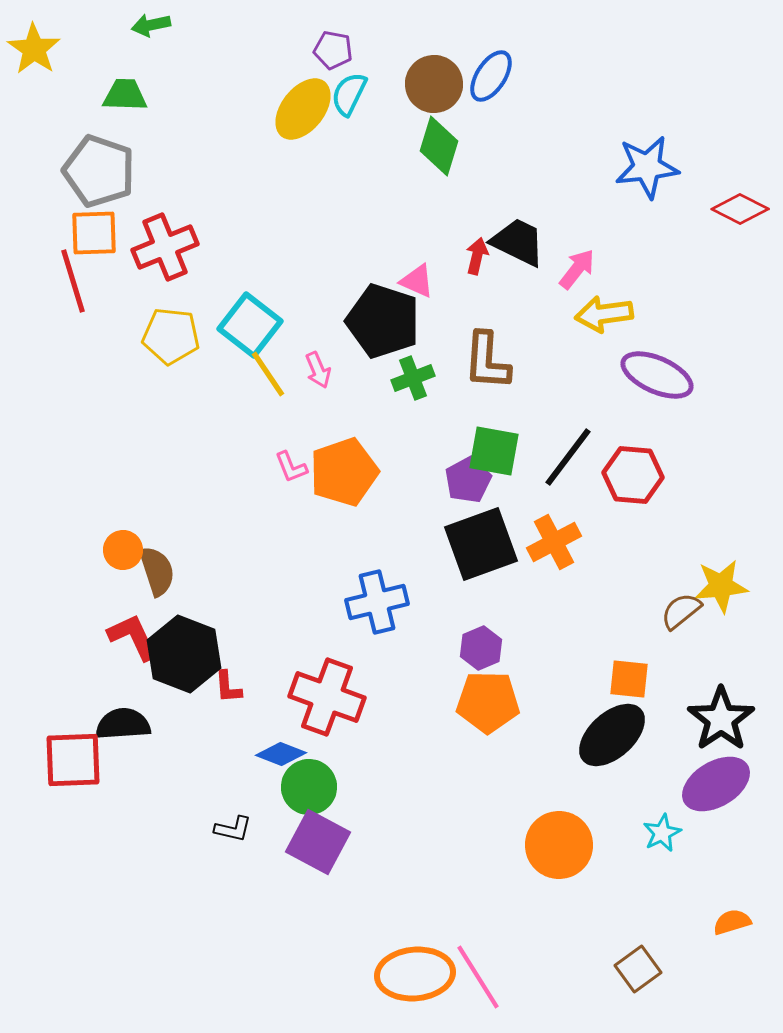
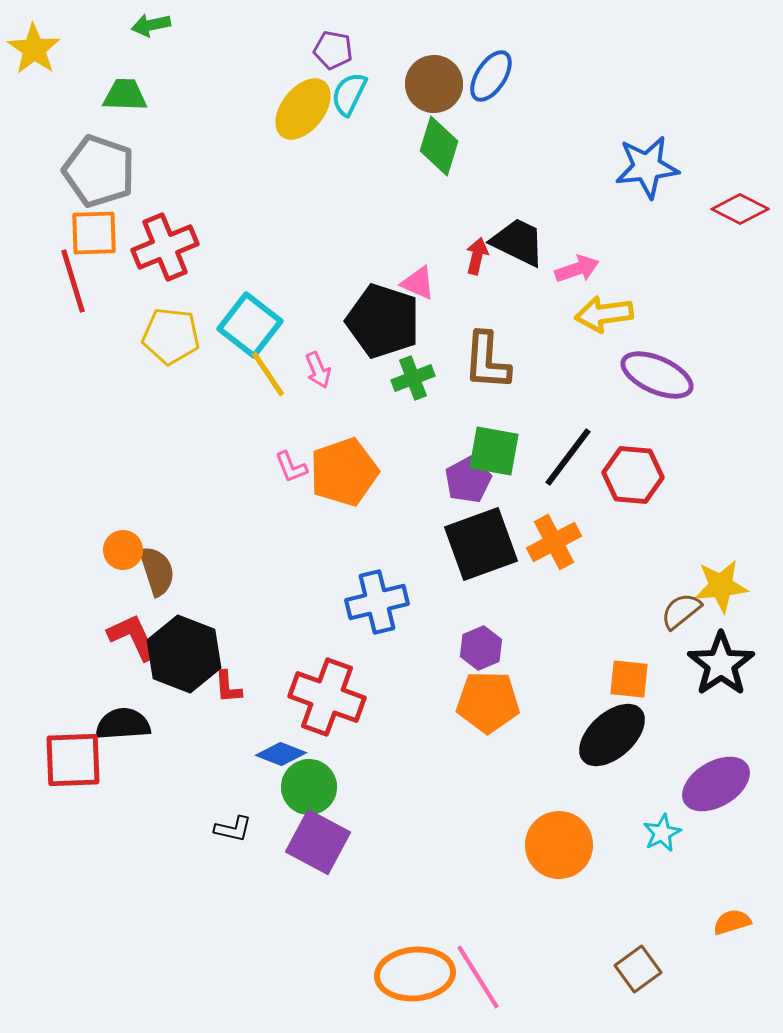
pink arrow at (577, 269): rotated 33 degrees clockwise
pink triangle at (417, 281): moved 1 px right, 2 px down
black star at (721, 719): moved 55 px up
